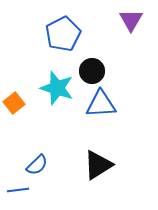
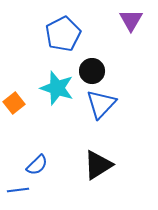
blue triangle: rotated 44 degrees counterclockwise
